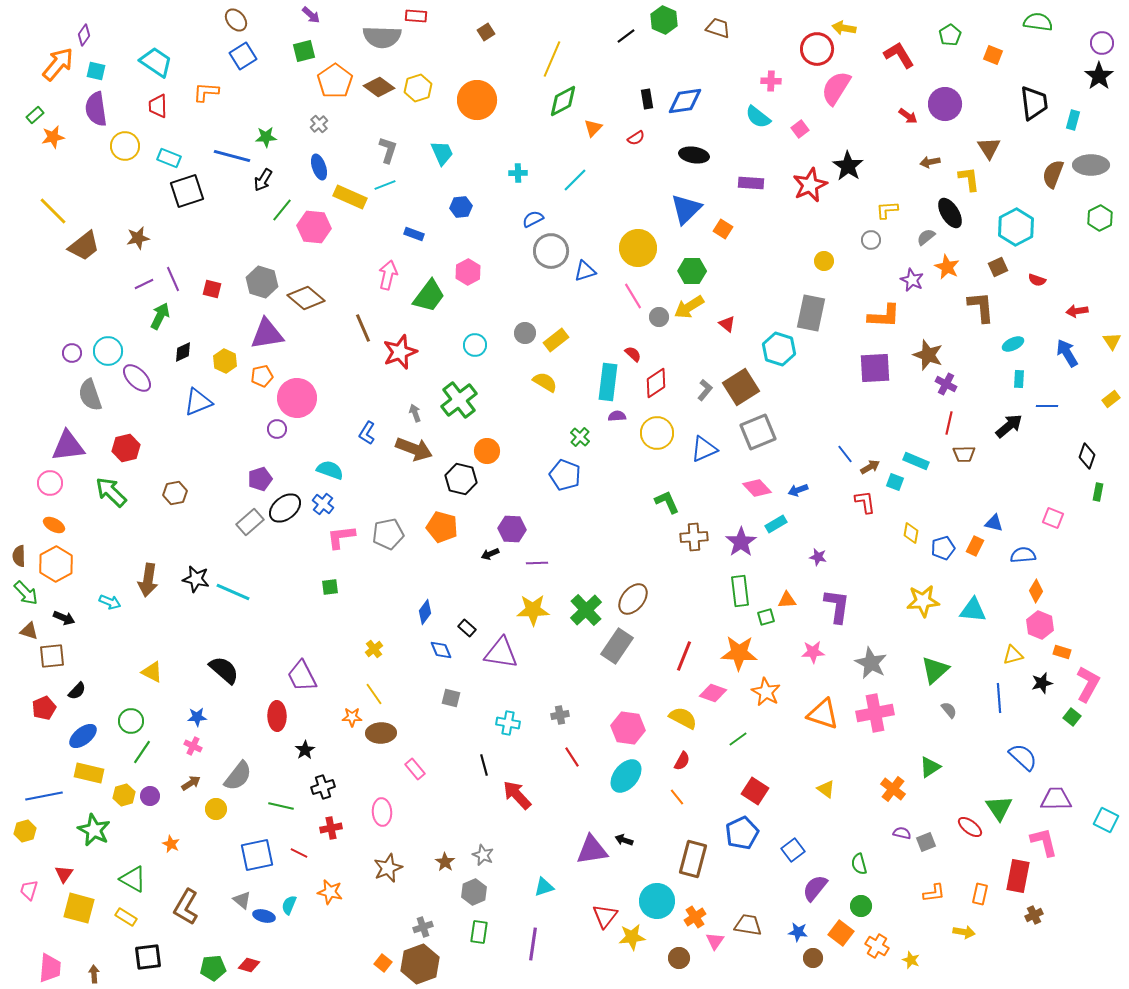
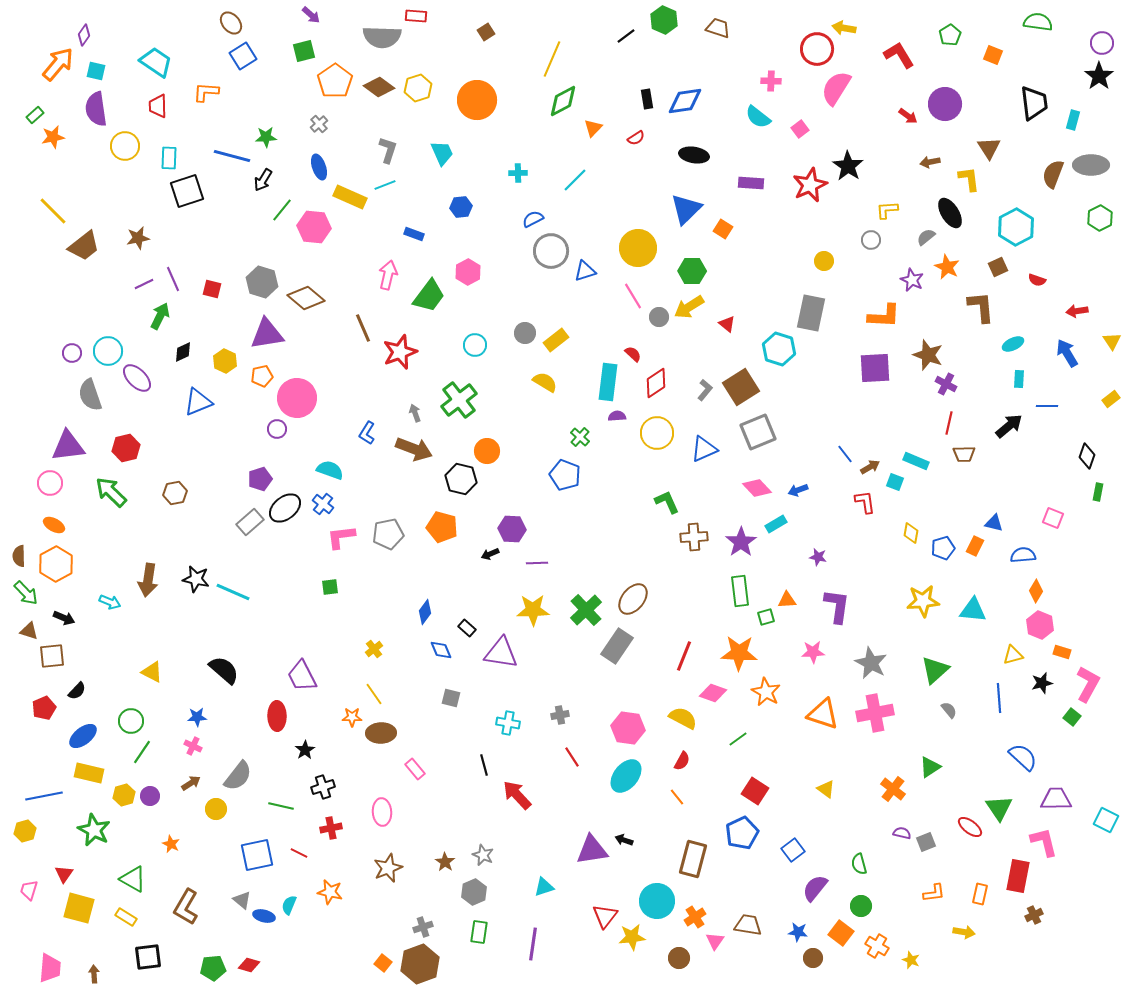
brown ellipse at (236, 20): moved 5 px left, 3 px down
cyan rectangle at (169, 158): rotated 70 degrees clockwise
